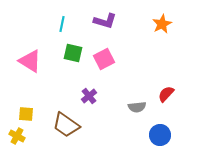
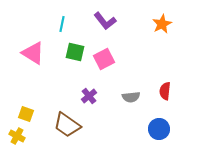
purple L-shape: rotated 35 degrees clockwise
green square: moved 2 px right, 1 px up
pink triangle: moved 3 px right, 8 px up
red semicircle: moved 1 px left, 3 px up; rotated 36 degrees counterclockwise
gray semicircle: moved 6 px left, 10 px up
yellow square: rotated 14 degrees clockwise
brown trapezoid: moved 1 px right
blue circle: moved 1 px left, 6 px up
